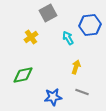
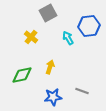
blue hexagon: moved 1 px left, 1 px down
yellow cross: rotated 16 degrees counterclockwise
yellow arrow: moved 26 px left
green diamond: moved 1 px left
gray line: moved 1 px up
